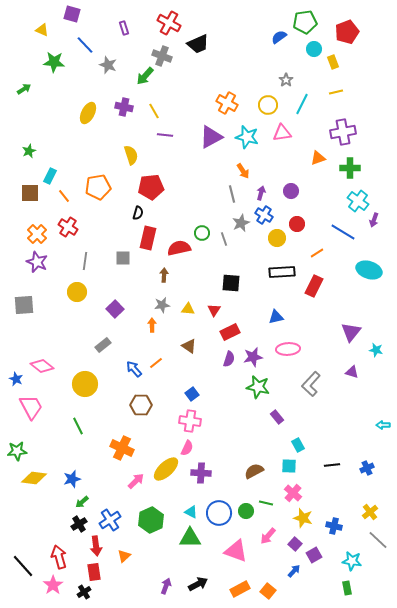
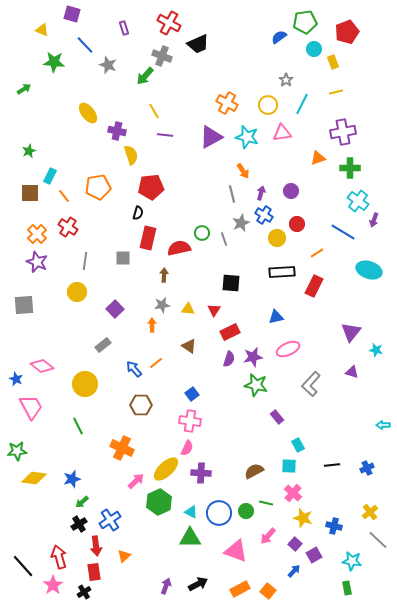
purple cross at (124, 107): moved 7 px left, 24 px down
yellow ellipse at (88, 113): rotated 65 degrees counterclockwise
pink ellipse at (288, 349): rotated 20 degrees counterclockwise
green star at (258, 387): moved 2 px left, 2 px up
green hexagon at (151, 520): moved 8 px right, 18 px up
